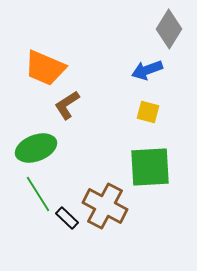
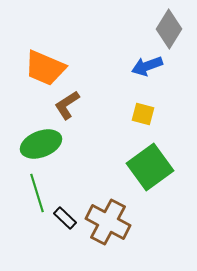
blue arrow: moved 4 px up
yellow square: moved 5 px left, 2 px down
green ellipse: moved 5 px right, 4 px up
green square: rotated 33 degrees counterclockwise
green line: moved 1 px left, 1 px up; rotated 15 degrees clockwise
brown cross: moved 3 px right, 16 px down
black rectangle: moved 2 px left
